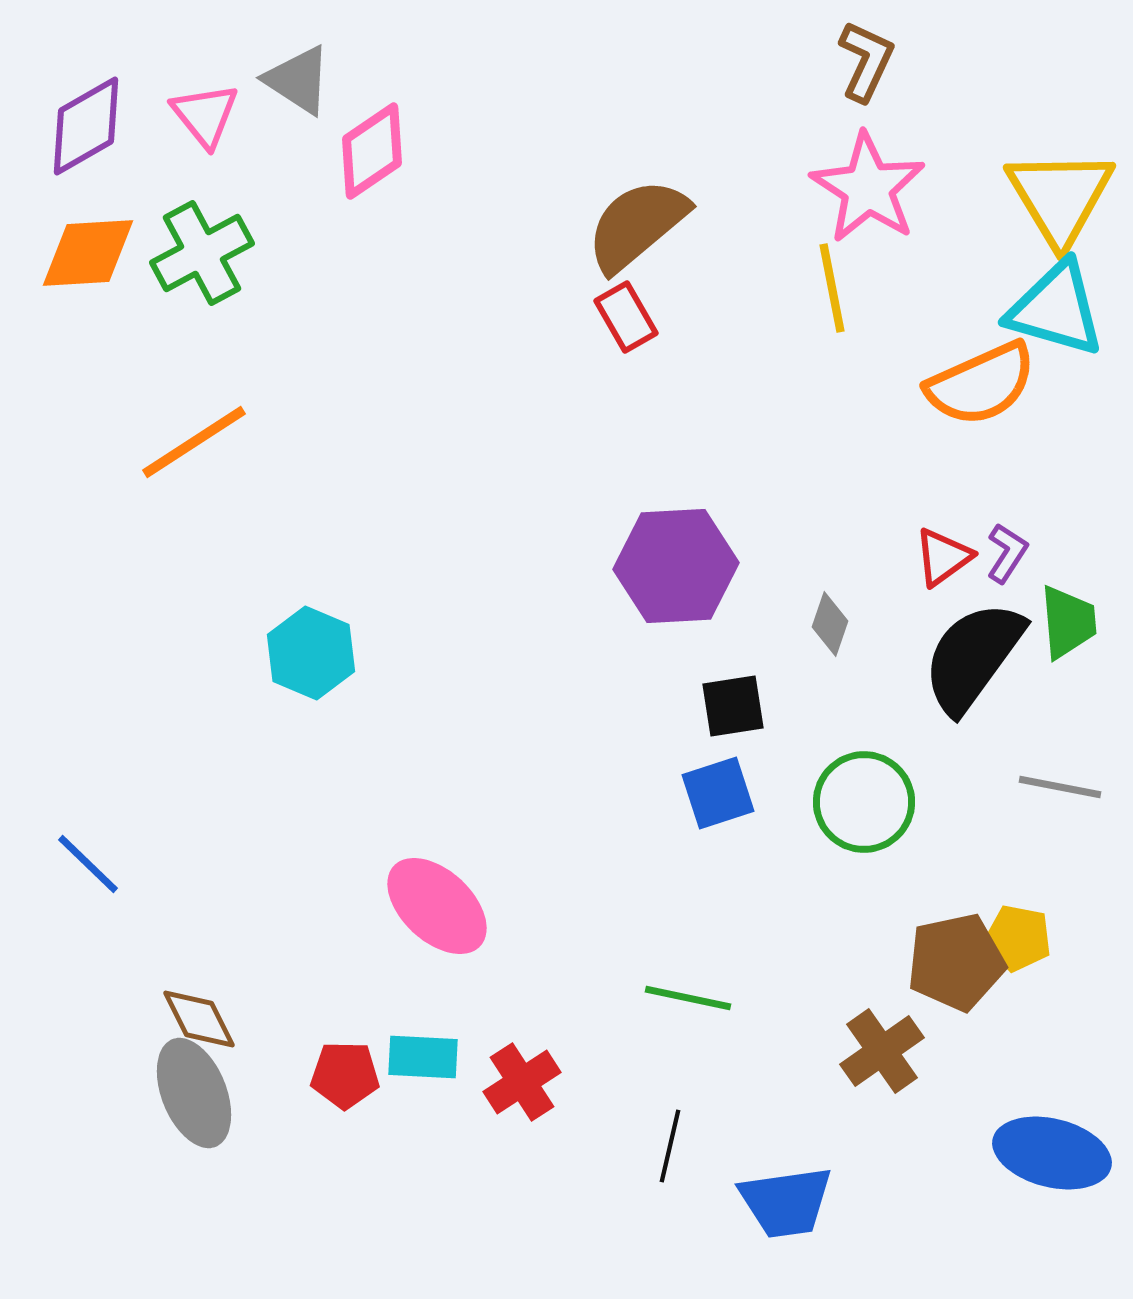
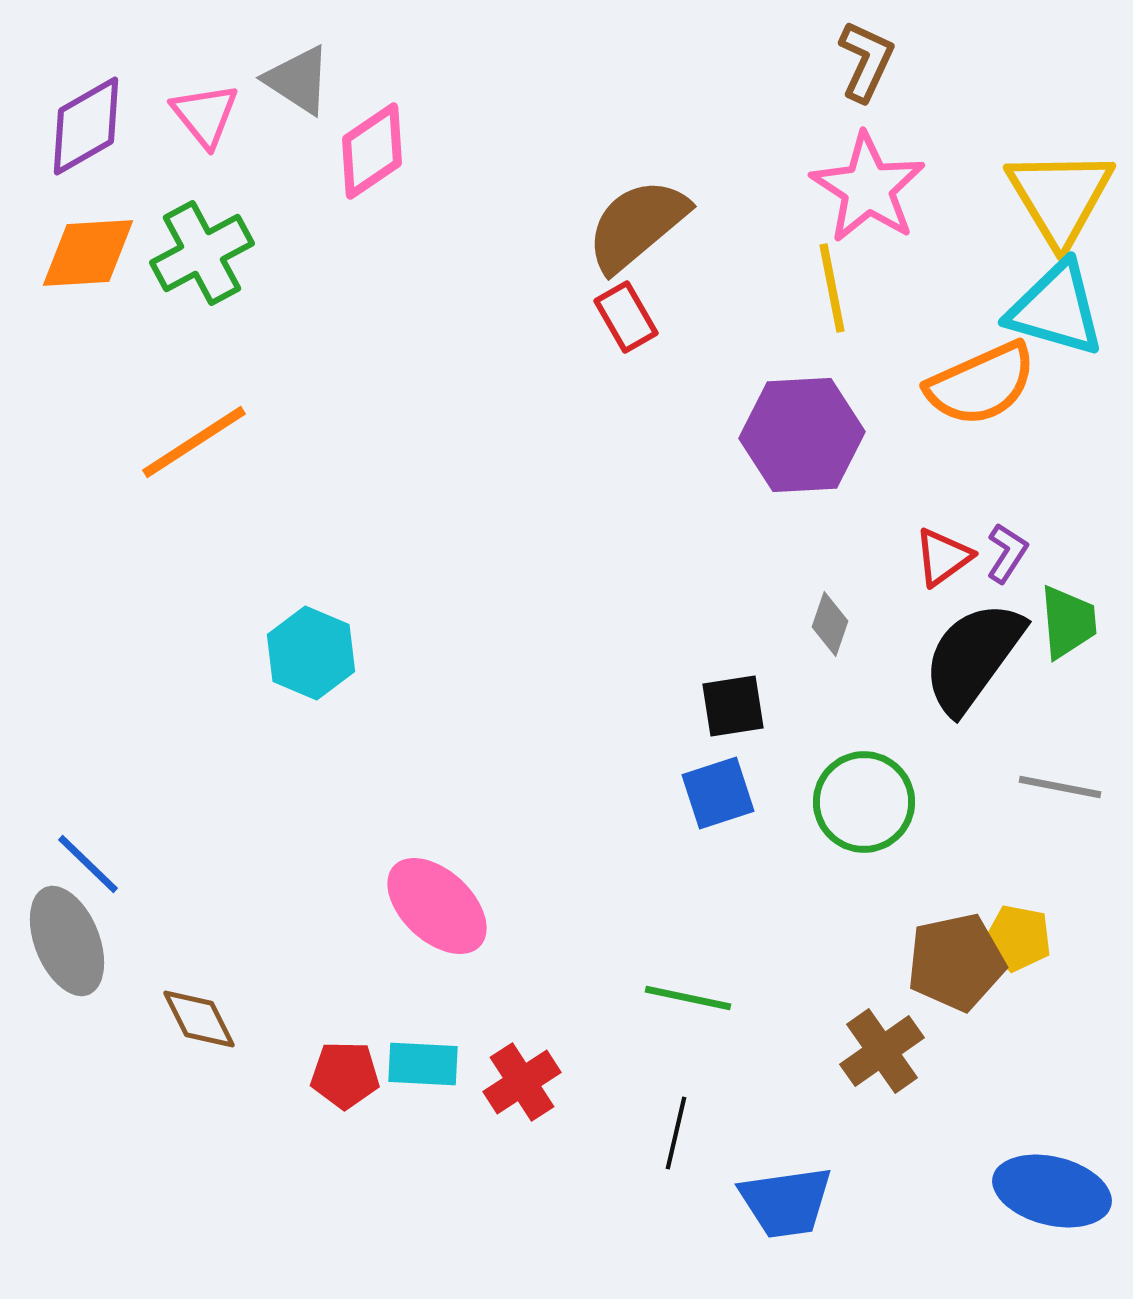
purple hexagon: moved 126 px right, 131 px up
cyan rectangle: moved 7 px down
gray ellipse: moved 127 px left, 152 px up
black line: moved 6 px right, 13 px up
blue ellipse: moved 38 px down
